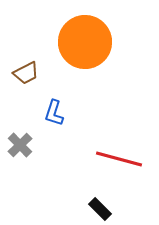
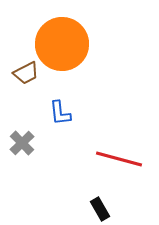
orange circle: moved 23 px left, 2 px down
blue L-shape: moved 6 px right; rotated 24 degrees counterclockwise
gray cross: moved 2 px right, 2 px up
black rectangle: rotated 15 degrees clockwise
